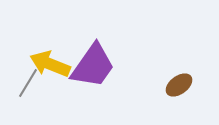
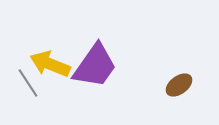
purple trapezoid: moved 2 px right
gray line: rotated 64 degrees counterclockwise
